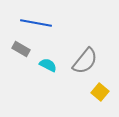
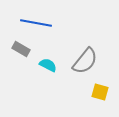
yellow square: rotated 24 degrees counterclockwise
